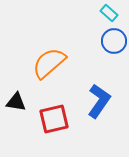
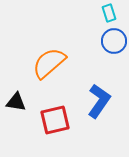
cyan rectangle: rotated 30 degrees clockwise
red square: moved 1 px right, 1 px down
